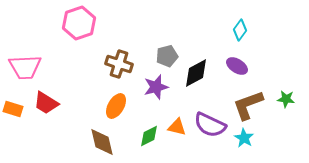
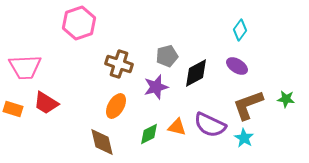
green diamond: moved 2 px up
